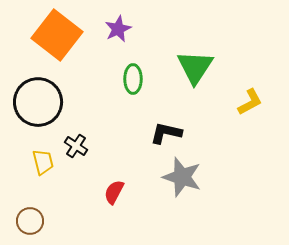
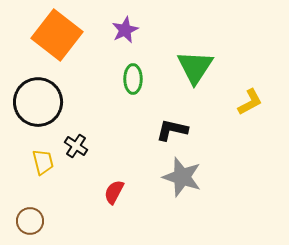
purple star: moved 7 px right, 1 px down
black L-shape: moved 6 px right, 3 px up
